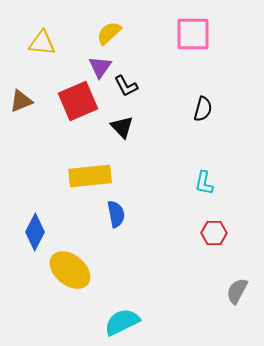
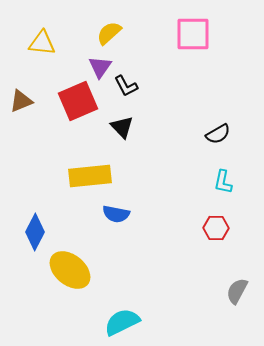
black semicircle: moved 15 px right, 25 px down; rotated 45 degrees clockwise
cyan L-shape: moved 19 px right, 1 px up
blue semicircle: rotated 112 degrees clockwise
red hexagon: moved 2 px right, 5 px up
